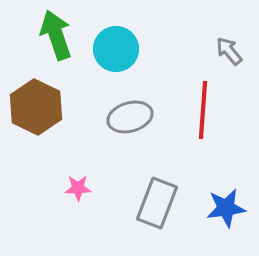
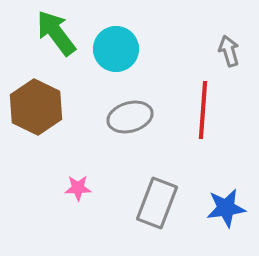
green arrow: moved 2 px up; rotated 18 degrees counterclockwise
gray arrow: rotated 24 degrees clockwise
